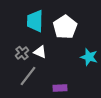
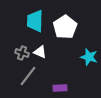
gray cross: rotated 32 degrees counterclockwise
